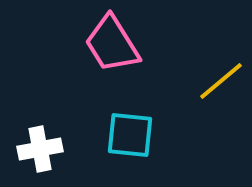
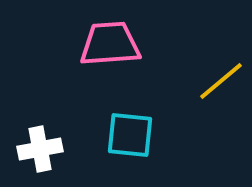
pink trapezoid: moved 2 px left; rotated 118 degrees clockwise
